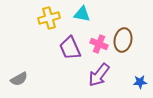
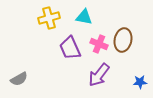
cyan triangle: moved 2 px right, 3 px down
